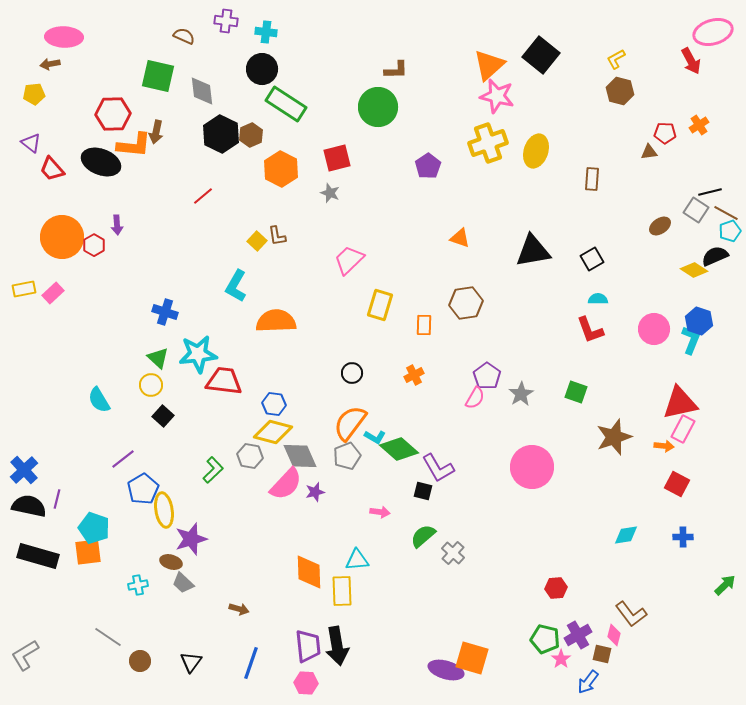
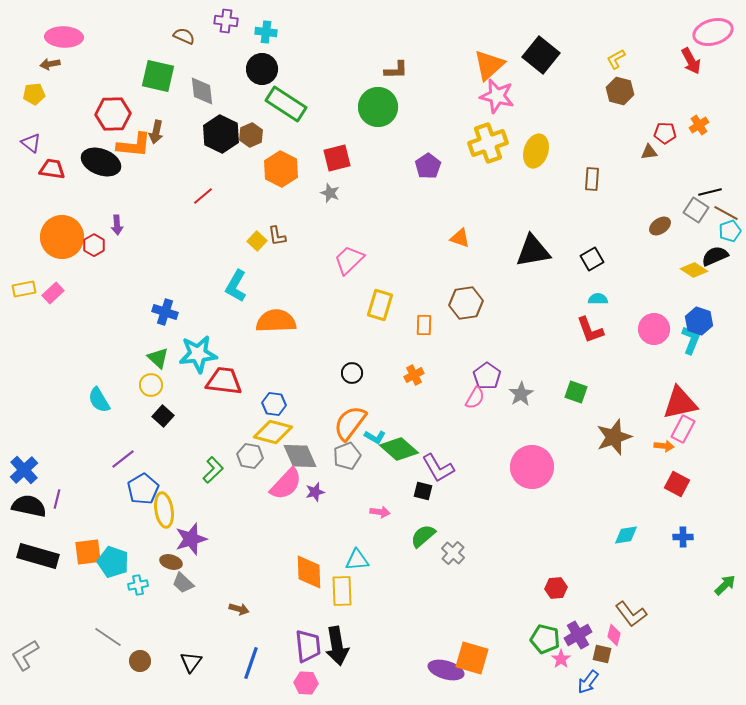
red trapezoid at (52, 169): rotated 140 degrees clockwise
cyan pentagon at (94, 528): moved 19 px right, 34 px down
